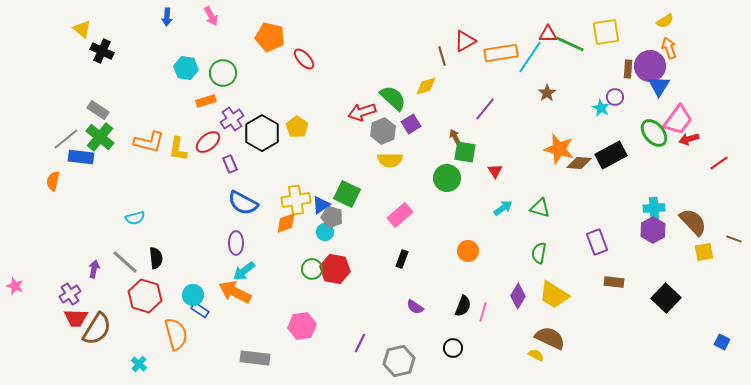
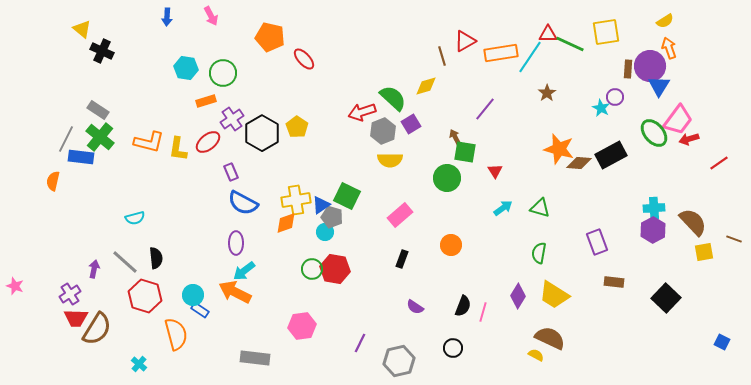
gray line at (66, 139): rotated 24 degrees counterclockwise
purple rectangle at (230, 164): moved 1 px right, 8 px down
green square at (347, 194): moved 2 px down
orange circle at (468, 251): moved 17 px left, 6 px up
